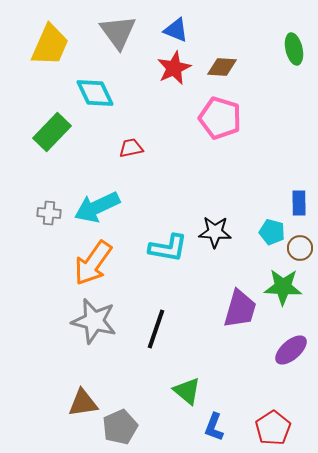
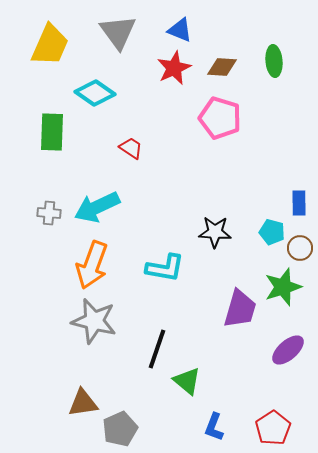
blue triangle: moved 4 px right
green ellipse: moved 20 px left, 12 px down; rotated 8 degrees clockwise
cyan diamond: rotated 30 degrees counterclockwise
green rectangle: rotated 42 degrees counterclockwise
red trapezoid: rotated 45 degrees clockwise
cyan L-shape: moved 3 px left, 20 px down
orange arrow: moved 1 px left, 2 px down; rotated 15 degrees counterclockwise
green star: rotated 21 degrees counterclockwise
black line: moved 1 px right, 20 px down
purple ellipse: moved 3 px left
green triangle: moved 10 px up
gray pentagon: moved 2 px down
